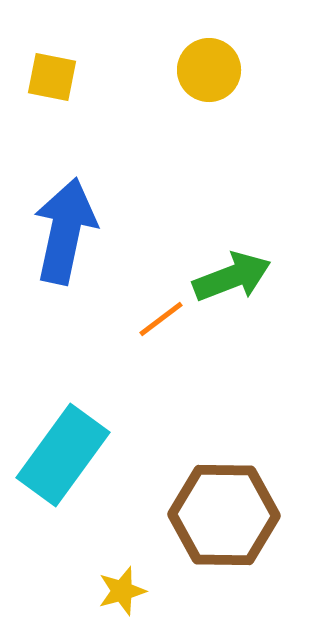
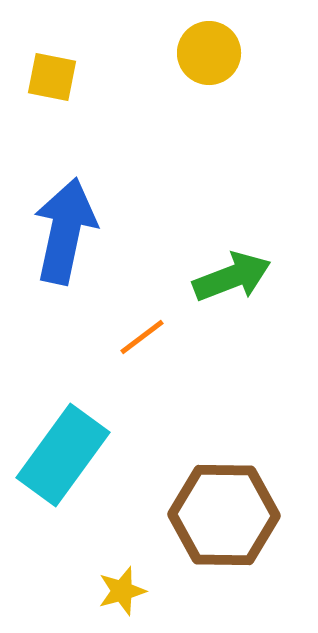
yellow circle: moved 17 px up
orange line: moved 19 px left, 18 px down
